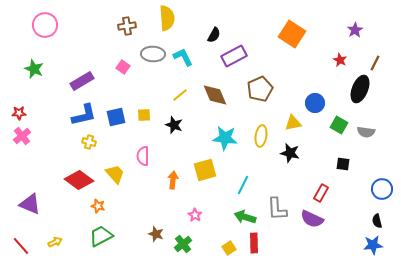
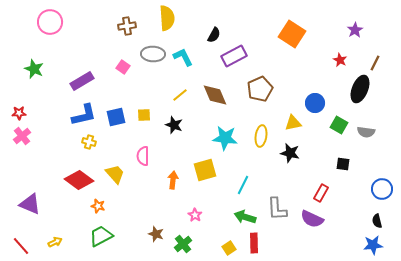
pink circle at (45, 25): moved 5 px right, 3 px up
